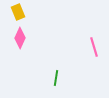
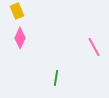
yellow rectangle: moved 1 px left, 1 px up
pink line: rotated 12 degrees counterclockwise
